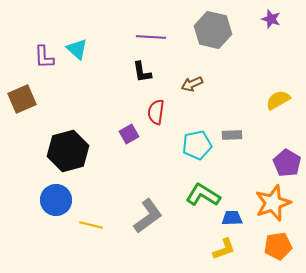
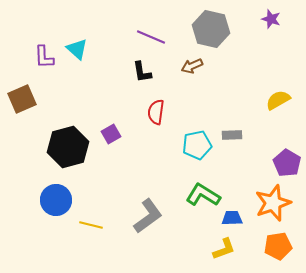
gray hexagon: moved 2 px left, 1 px up
purple line: rotated 20 degrees clockwise
brown arrow: moved 18 px up
purple square: moved 18 px left
black hexagon: moved 4 px up
